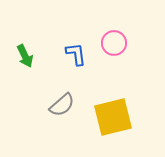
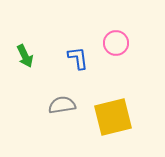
pink circle: moved 2 px right
blue L-shape: moved 2 px right, 4 px down
gray semicircle: rotated 148 degrees counterclockwise
